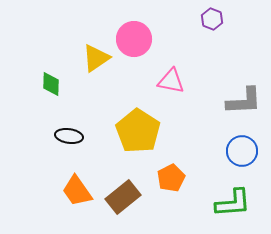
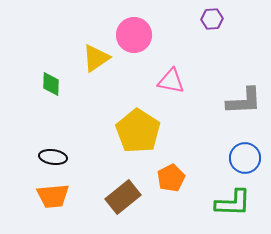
purple hexagon: rotated 25 degrees counterclockwise
pink circle: moved 4 px up
black ellipse: moved 16 px left, 21 px down
blue circle: moved 3 px right, 7 px down
orange trapezoid: moved 24 px left, 5 px down; rotated 60 degrees counterclockwise
green L-shape: rotated 6 degrees clockwise
